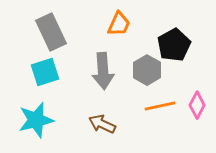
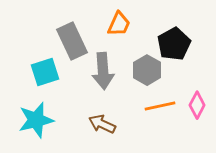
gray rectangle: moved 21 px right, 9 px down
black pentagon: moved 1 px up
